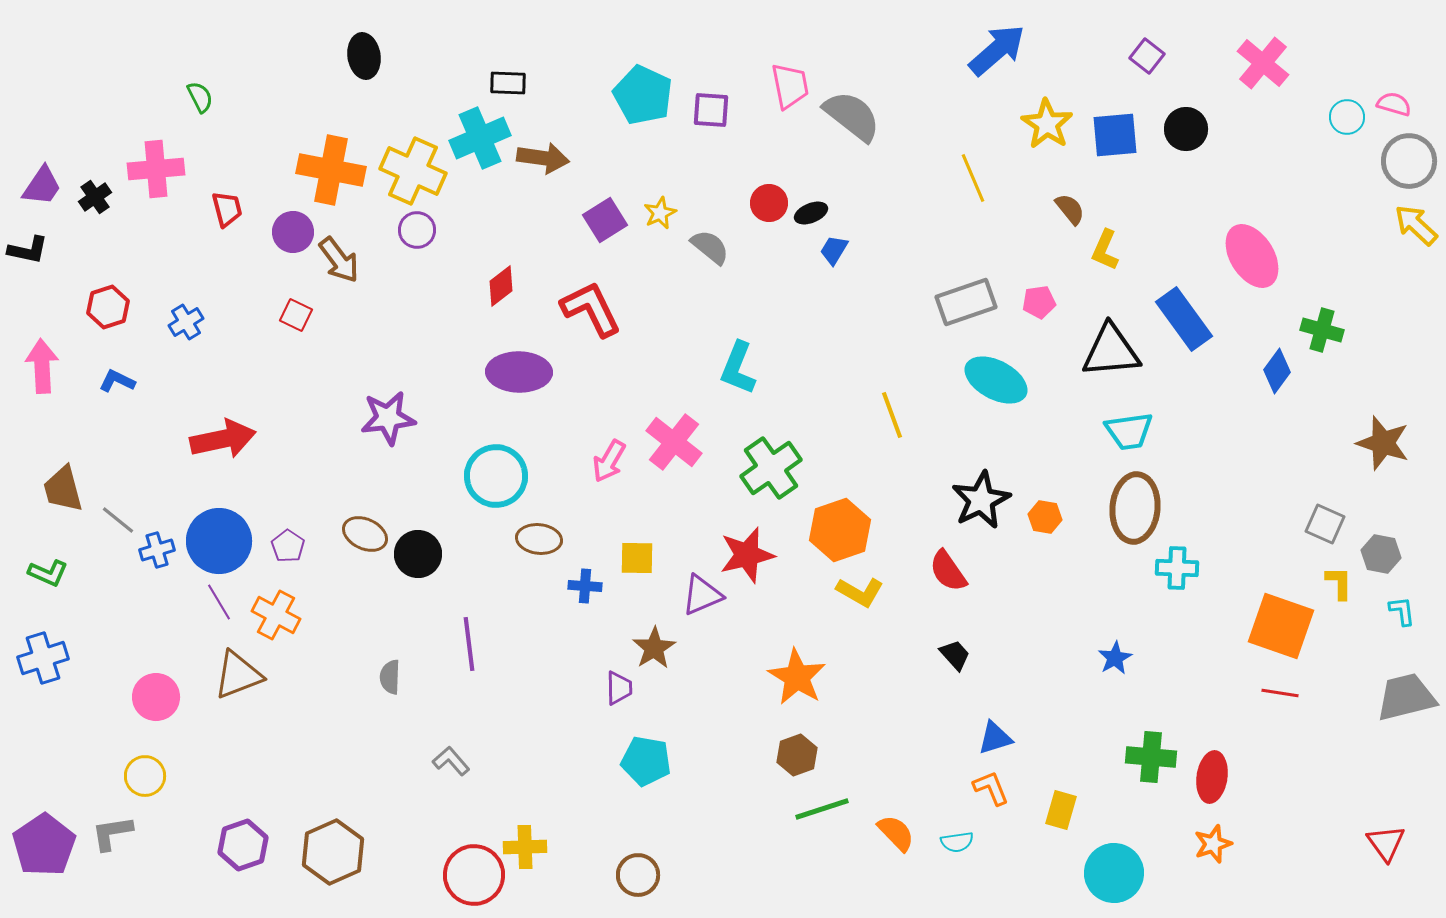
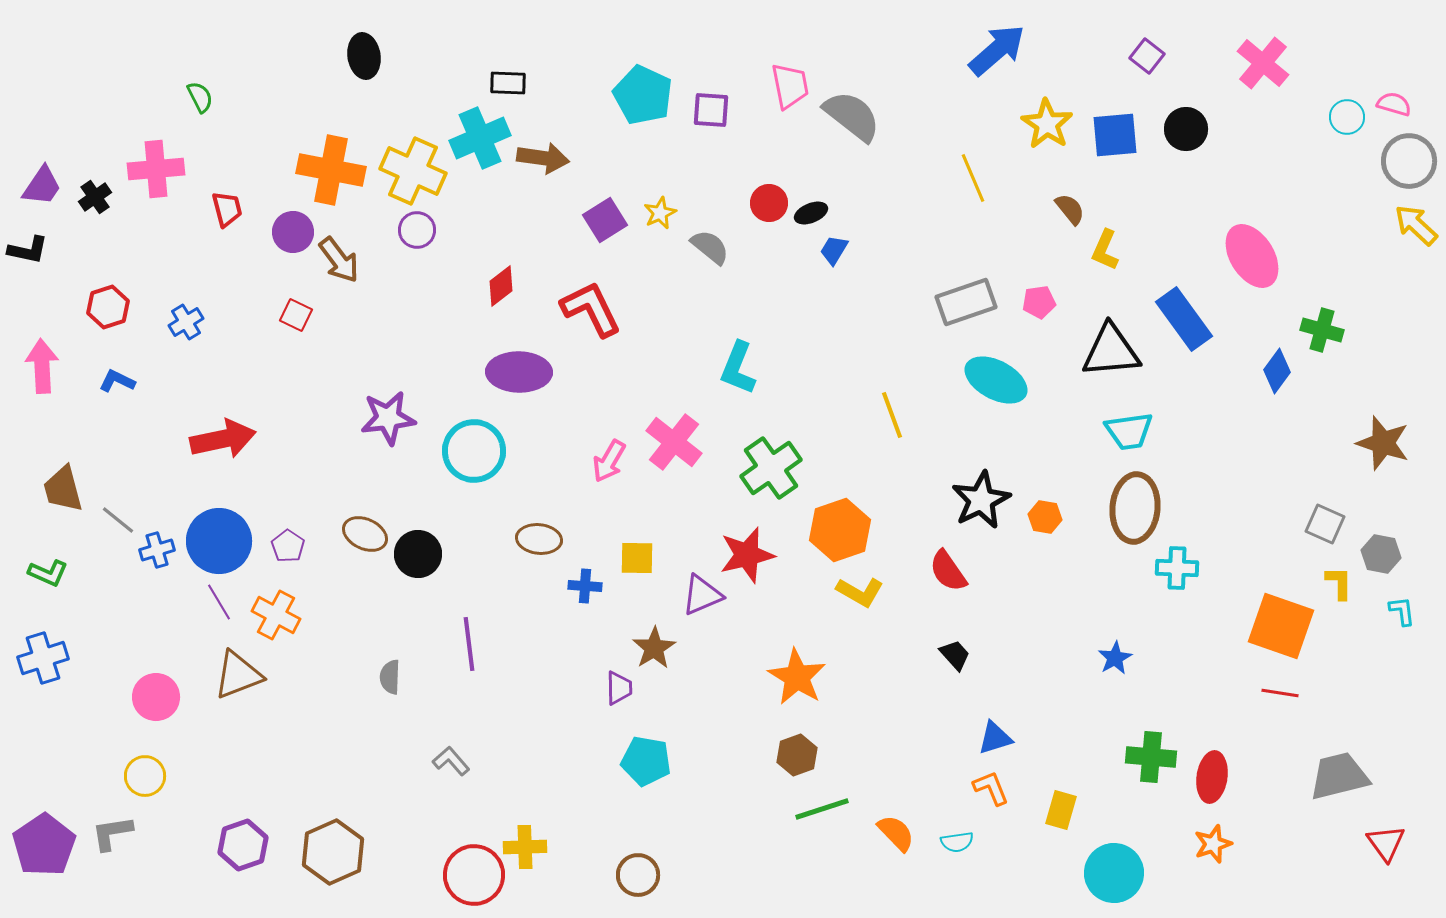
cyan circle at (496, 476): moved 22 px left, 25 px up
gray trapezoid at (1406, 697): moved 67 px left, 79 px down
